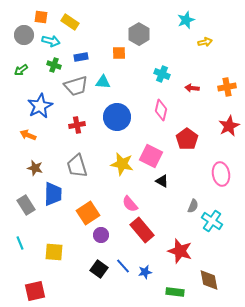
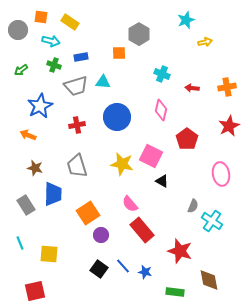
gray circle at (24, 35): moved 6 px left, 5 px up
yellow square at (54, 252): moved 5 px left, 2 px down
blue star at (145, 272): rotated 24 degrees clockwise
